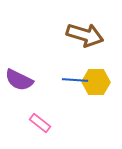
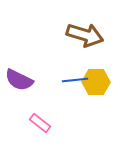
blue line: rotated 10 degrees counterclockwise
